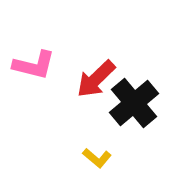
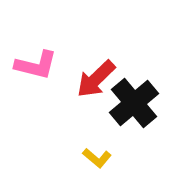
pink L-shape: moved 2 px right
